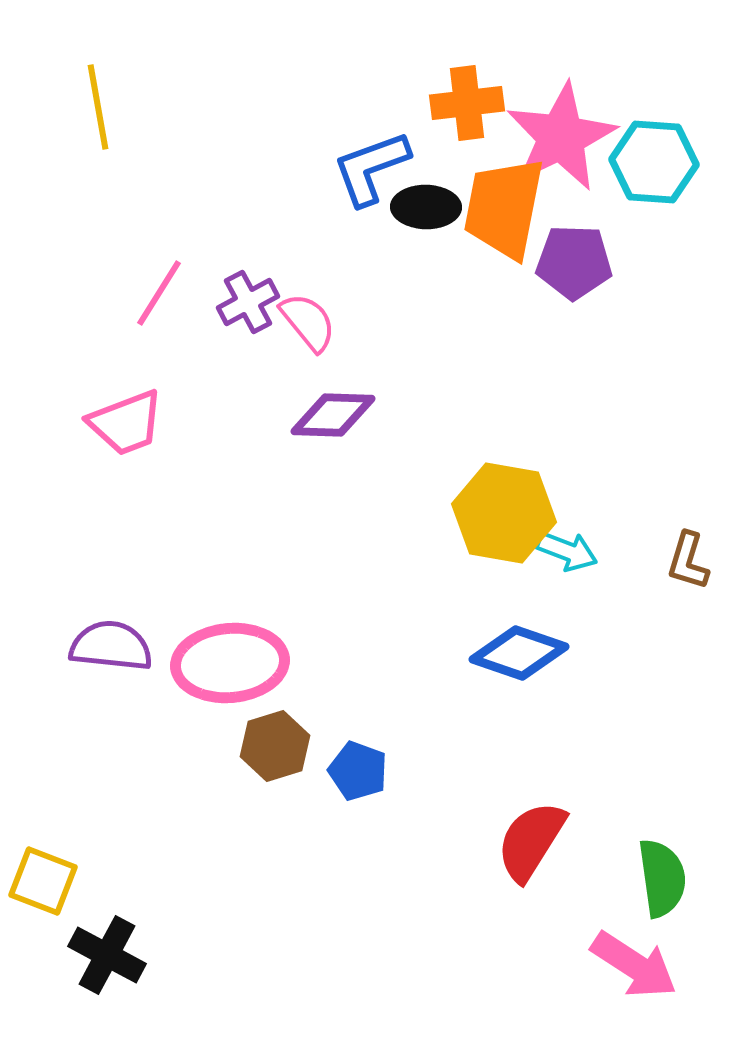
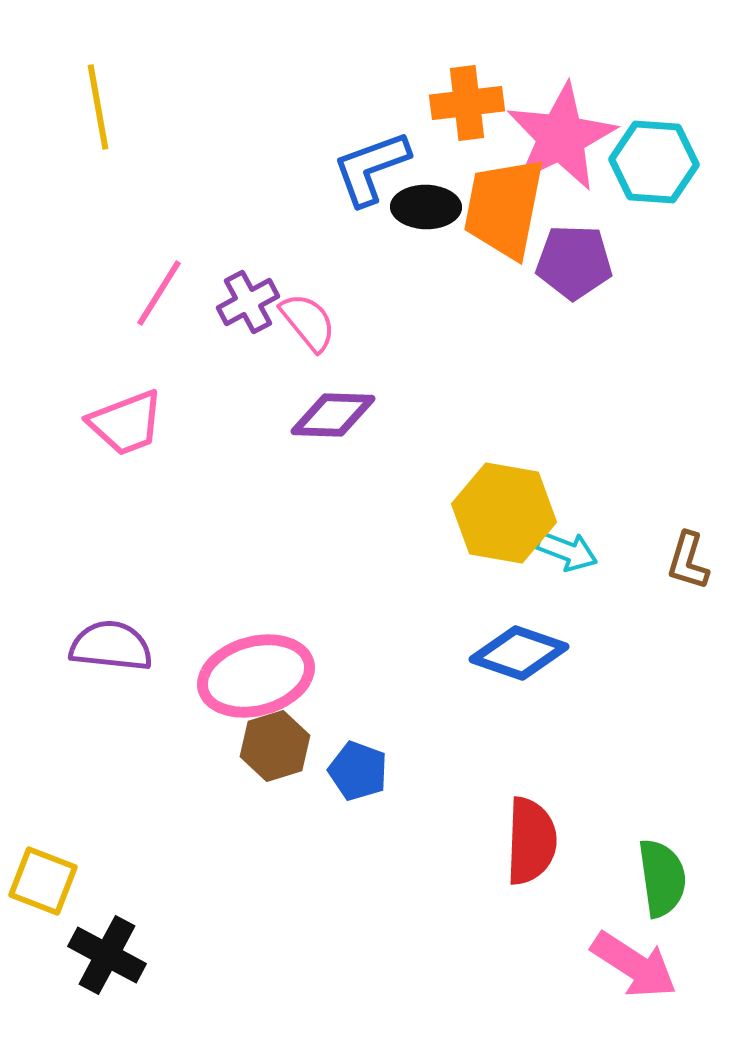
pink ellipse: moved 26 px right, 13 px down; rotated 10 degrees counterclockwise
red semicircle: rotated 150 degrees clockwise
